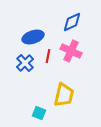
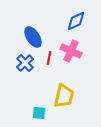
blue diamond: moved 4 px right, 1 px up
blue ellipse: rotated 75 degrees clockwise
red line: moved 1 px right, 2 px down
yellow trapezoid: moved 1 px down
cyan square: rotated 16 degrees counterclockwise
